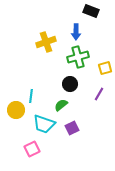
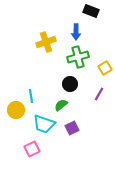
yellow square: rotated 16 degrees counterclockwise
cyan line: rotated 16 degrees counterclockwise
